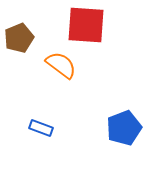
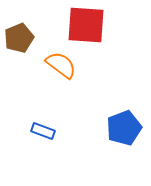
blue rectangle: moved 2 px right, 3 px down
